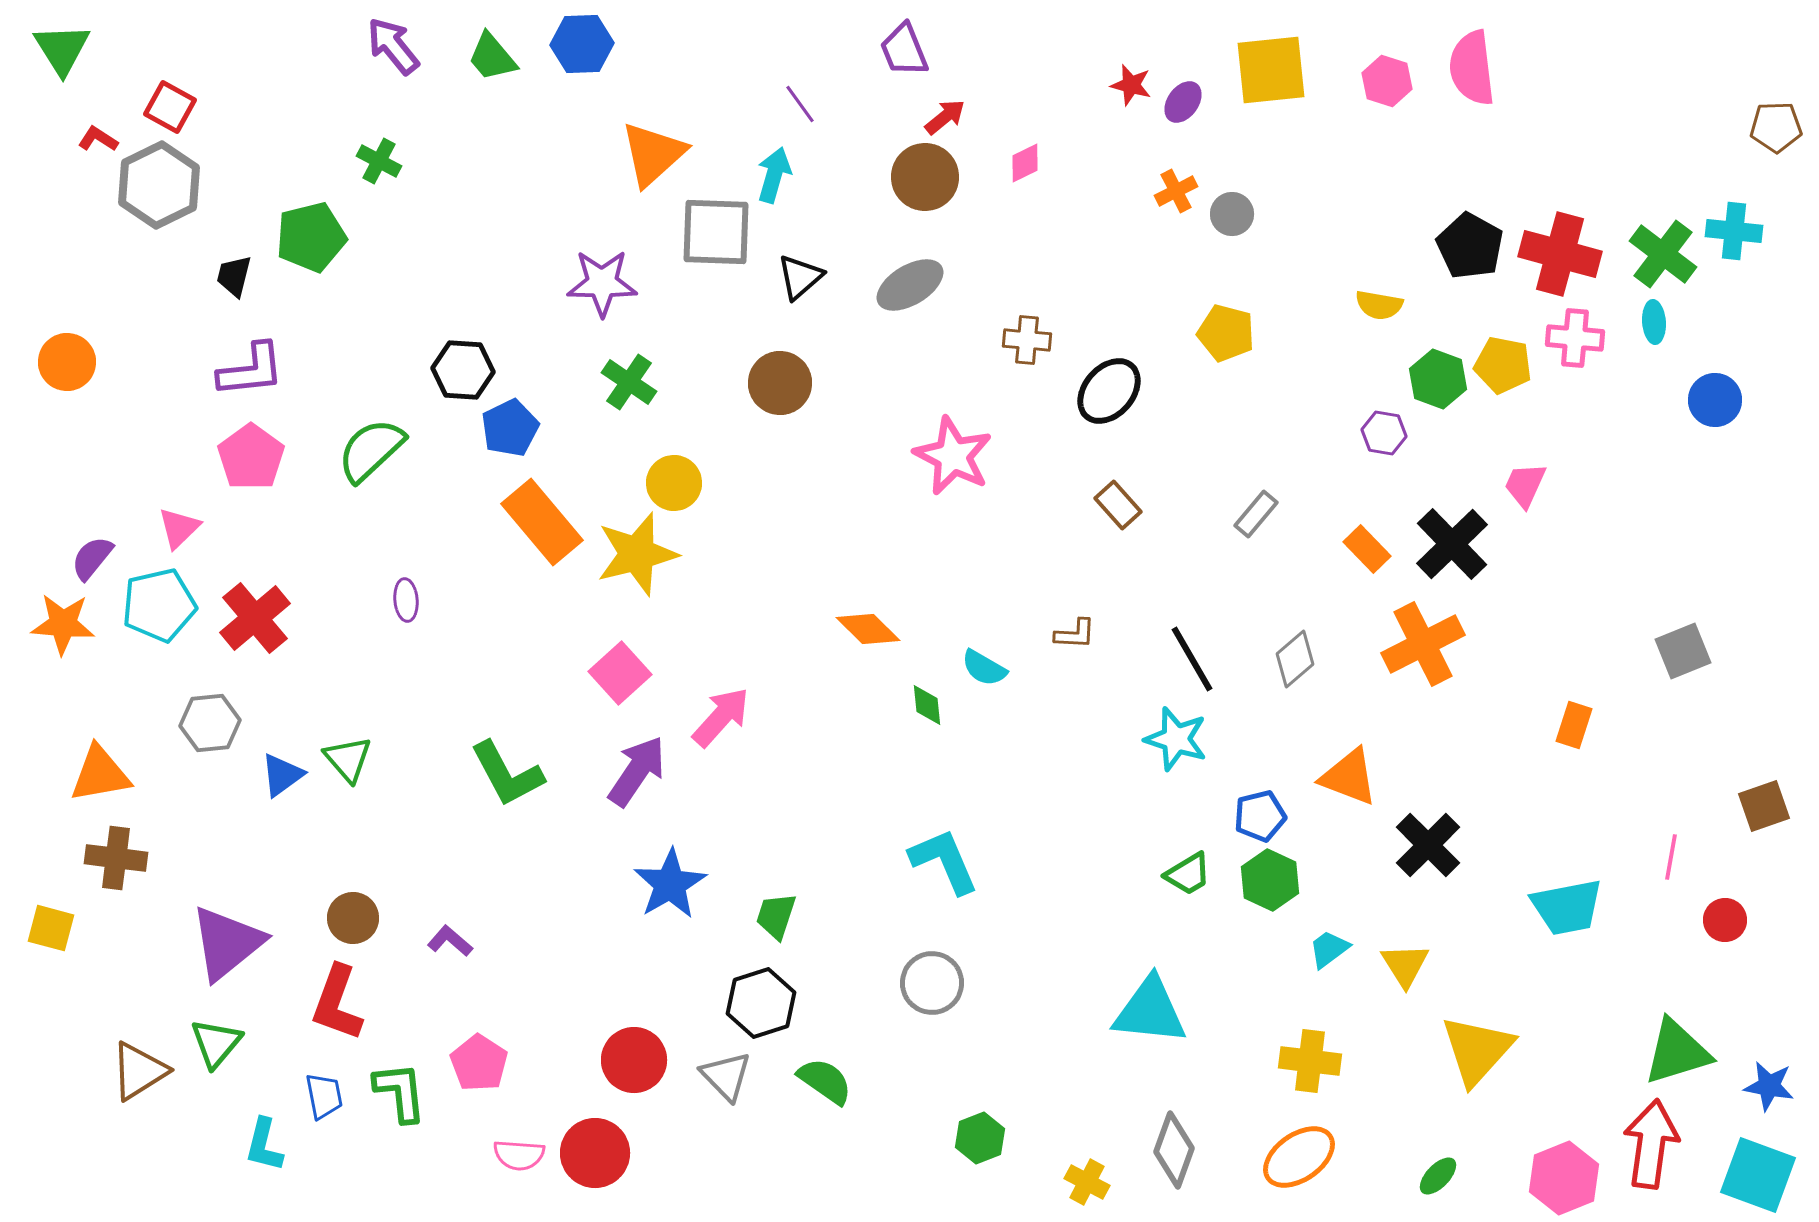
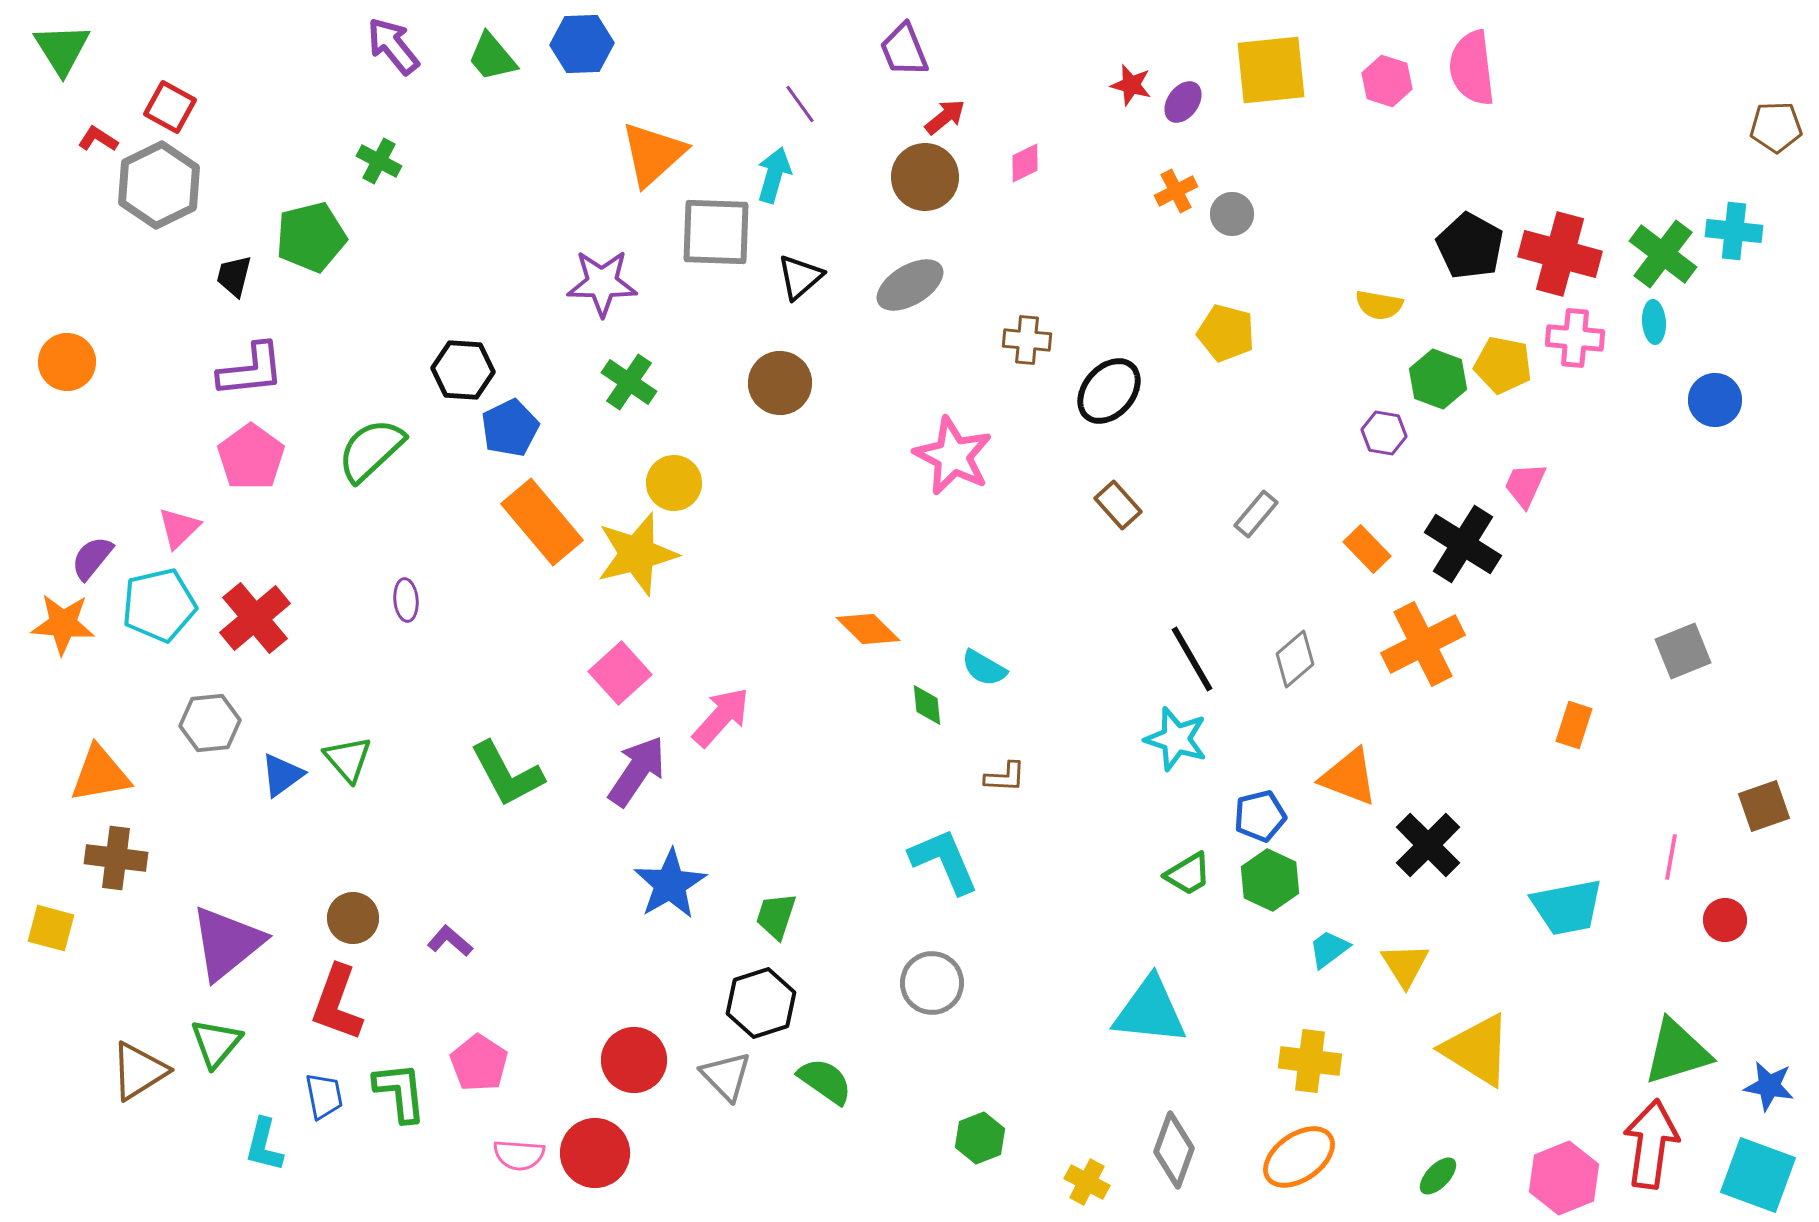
black cross at (1452, 544): moved 11 px right; rotated 14 degrees counterclockwise
brown L-shape at (1075, 634): moved 70 px left, 143 px down
yellow triangle at (1477, 1050): rotated 40 degrees counterclockwise
